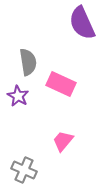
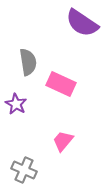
purple semicircle: rotated 32 degrees counterclockwise
purple star: moved 2 px left, 8 px down
